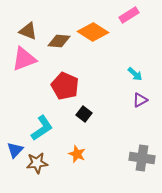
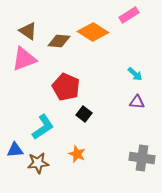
brown triangle: rotated 12 degrees clockwise
red pentagon: moved 1 px right, 1 px down
purple triangle: moved 3 px left, 2 px down; rotated 35 degrees clockwise
cyan L-shape: moved 1 px right, 1 px up
blue triangle: rotated 42 degrees clockwise
brown star: moved 1 px right
